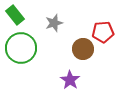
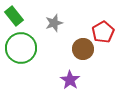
green rectangle: moved 1 px left, 1 px down
red pentagon: rotated 25 degrees counterclockwise
